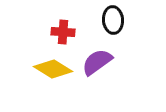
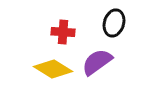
black ellipse: moved 1 px right, 3 px down; rotated 20 degrees clockwise
